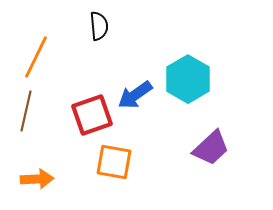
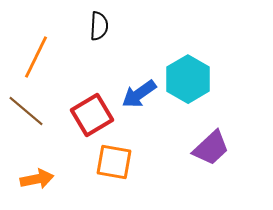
black semicircle: rotated 8 degrees clockwise
blue arrow: moved 4 px right, 1 px up
brown line: rotated 63 degrees counterclockwise
red square: rotated 12 degrees counterclockwise
orange arrow: rotated 8 degrees counterclockwise
